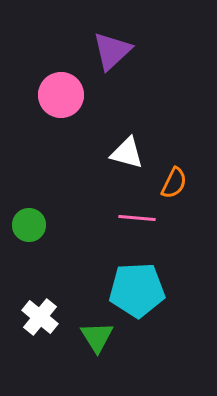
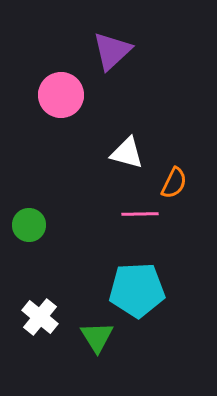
pink line: moved 3 px right, 4 px up; rotated 6 degrees counterclockwise
